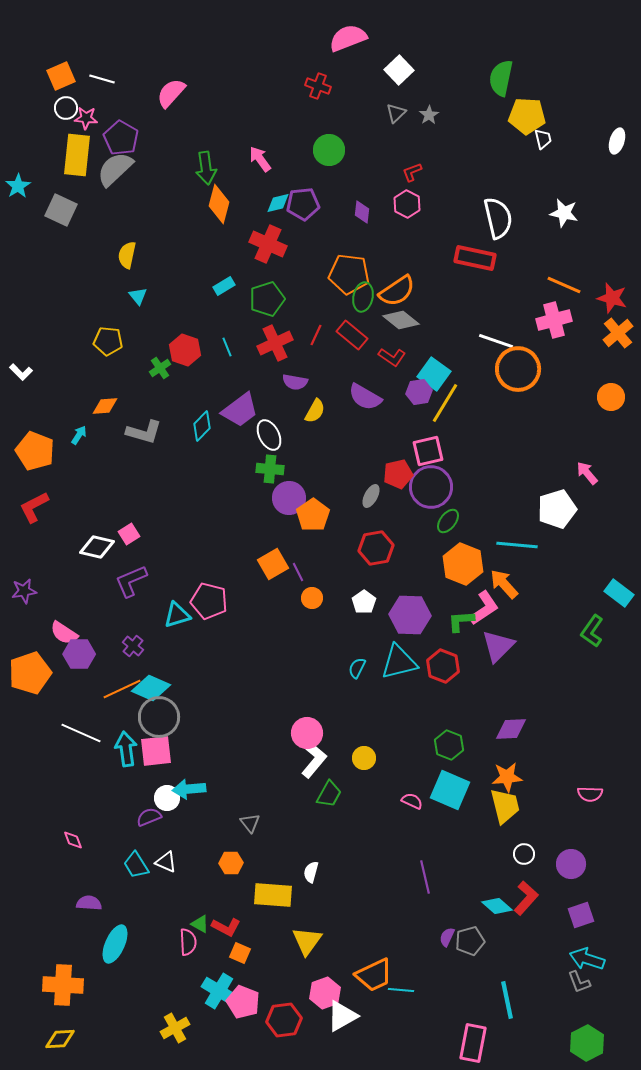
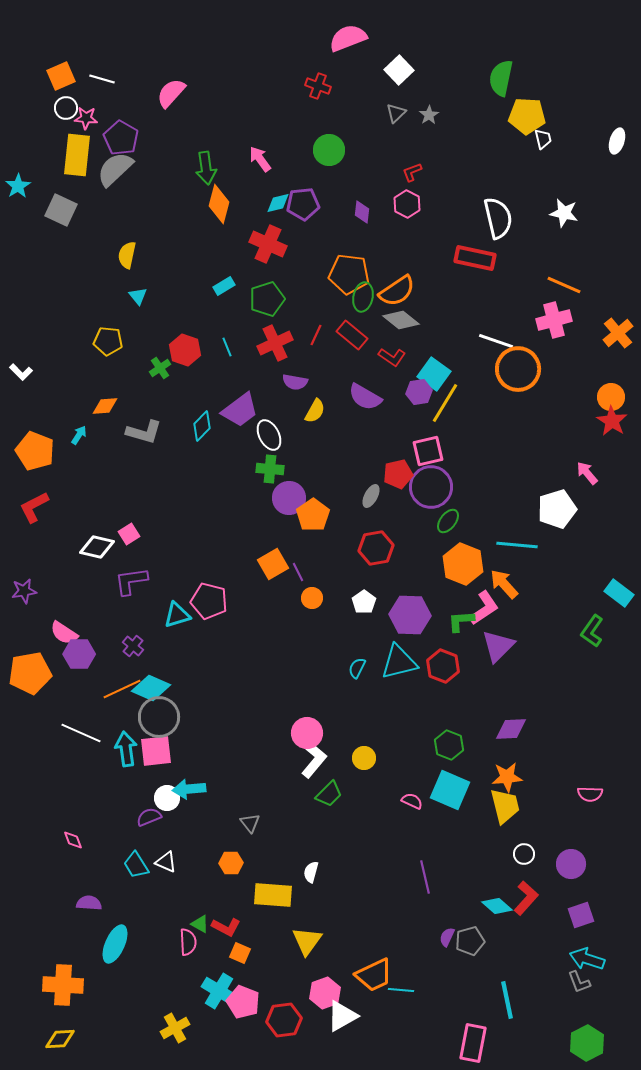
red star at (612, 298): moved 123 px down; rotated 16 degrees clockwise
purple L-shape at (131, 581): rotated 15 degrees clockwise
orange pentagon at (30, 673): rotated 9 degrees clockwise
green trapezoid at (329, 794): rotated 16 degrees clockwise
